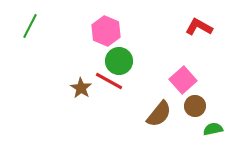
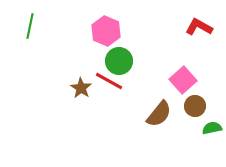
green line: rotated 15 degrees counterclockwise
green semicircle: moved 1 px left, 1 px up
